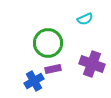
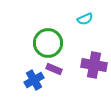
purple cross: moved 2 px right, 1 px down; rotated 10 degrees counterclockwise
purple rectangle: moved 1 px right; rotated 35 degrees clockwise
blue cross: moved 1 px up
